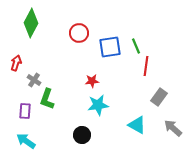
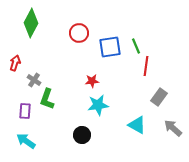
red arrow: moved 1 px left
